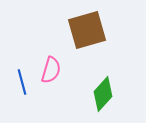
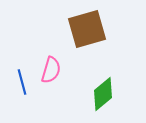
brown square: moved 1 px up
green diamond: rotated 8 degrees clockwise
